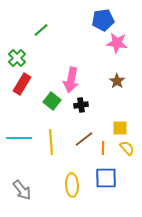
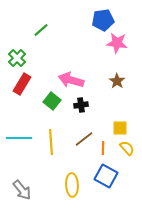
pink arrow: rotated 95 degrees clockwise
blue square: moved 2 px up; rotated 30 degrees clockwise
